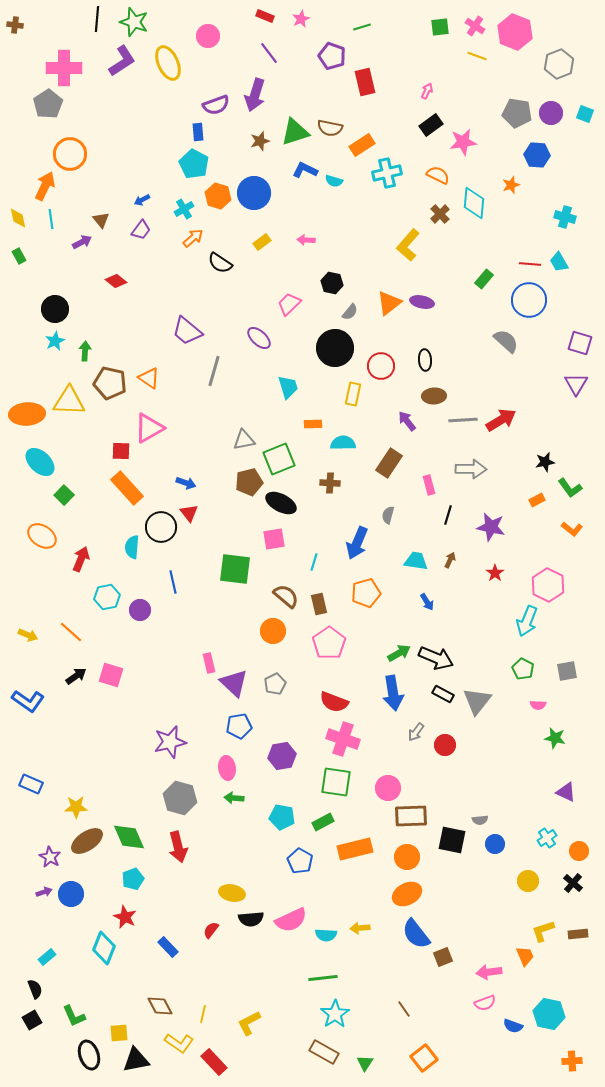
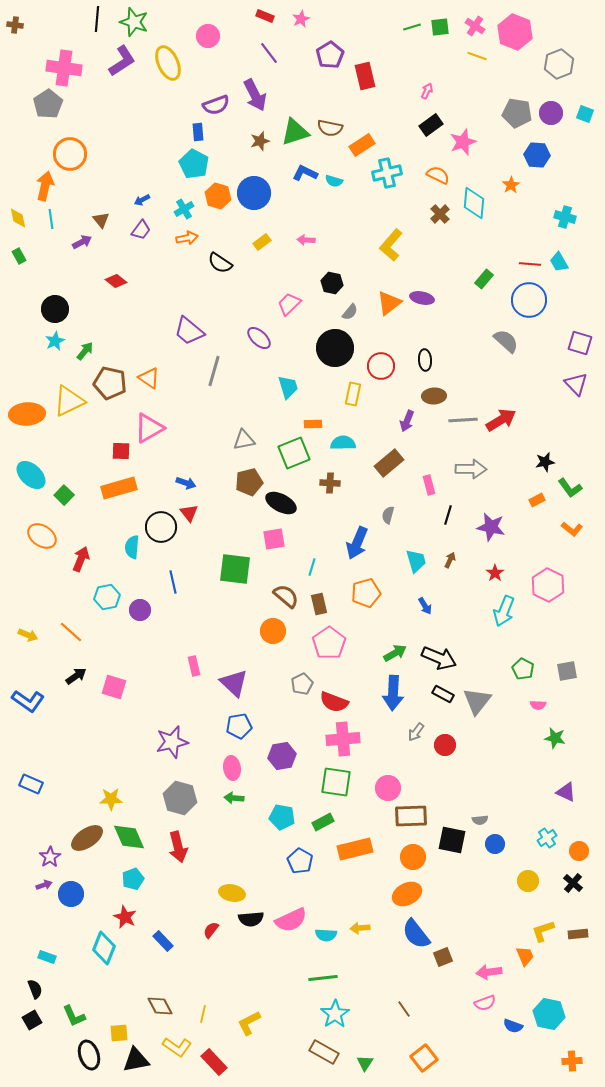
green line at (362, 27): moved 50 px right
purple pentagon at (332, 56): moved 2 px left, 1 px up; rotated 20 degrees clockwise
pink cross at (64, 68): rotated 8 degrees clockwise
red rectangle at (365, 82): moved 6 px up
purple arrow at (255, 95): rotated 44 degrees counterclockwise
pink star at (463, 142): rotated 12 degrees counterclockwise
blue L-shape at (305, 170): moved 3 px down
orange star at (511, 185): rotated 12 degrees counterclockwise
orange arrow at (45, 186): rotated 12 degrees counterclockwise
orange arrow at (193, 238): moved 6 px left; rotated 30 degrees clockwise
yellow L-shape at (408, 245): moved 17 px left
purple ellipse at (422, 302): moved 4 px up
purple trapezoid at (187, 331): moved 2 px right
green arrow at (85, 351): rotated 36 degrees clockwise
purple triangle at (576, 384): rotated 15 degrees counterclockwise
yellow triangle at (69, 401): rotated 28 degrees counterclockwise
purple arrow at (407, 421): rotated 120 degrees counterclockwise
green square at (279, 459): moved 15 px right, 6 px up
cyan ellipse at (40, 462): moved 9 px left, 13 px down
brown rectangle at (389, 463): rotated 16 degrees clockwise
orange rectangle at (127, 488): moved 8 px left; rotated 64 degrees counterclockwise
cyan trapezoid at (416, 561): rotated 65 degrees clockwise
cyan line at (314, 562): moved 2 px left, 5 px down
blue arrow at (427, 602): moved 2 px left, 4 px down
cyan arrow at (527, 621): moved 23 px left, 10 px up
green arrow at (399, 653): moved 4 px left
black arrow at (436, 658): moved 3 px right
pink rectangle at (209, 663): moved 15 px left, 3 px down
pink square at (111, 675): moved 3 px right, 12 px down
gray pentagon at (275, 684): moved 27 px right
blue arrow at (393, 693): rotated 12 degrees clockwise
pink cross at (343, 739): rotated 24 degrees counterclockwise
purple star at (170, 742): moved 2 px right
pink ellipse at (227, 768): moved 5 px right
yellow star at (76, 807): moved 35 px right, 8 px up
brown ellipse at (87, 841): moved 3 px up
purple star at (50, 857): rotated 10 degrees clockwise
orange circle at (407, 857): moved 6 px right
purple arrow at (44, 892): moved 7 px up
blue rectangle at (168, 947): moved 5 px left, 6 px up
cyan rectangle at (47, 957): rotated 60 degrees clockwise
yellow L-shape at (179, 1043): moved 2 px left, 4 px down
